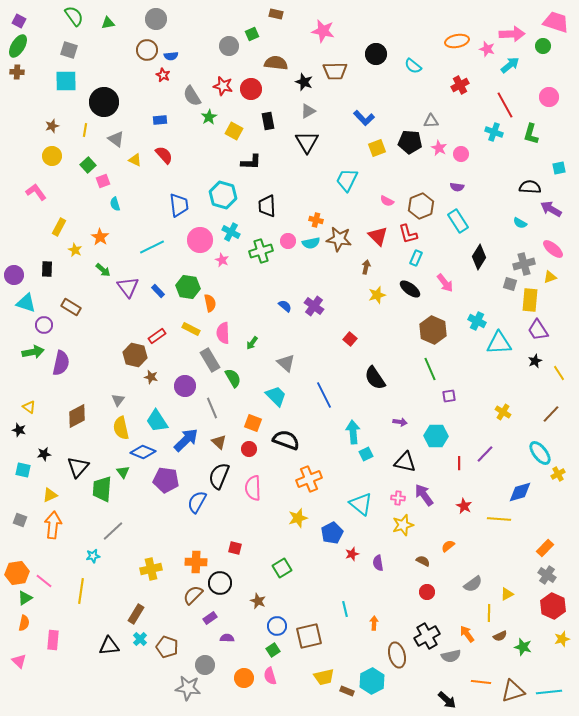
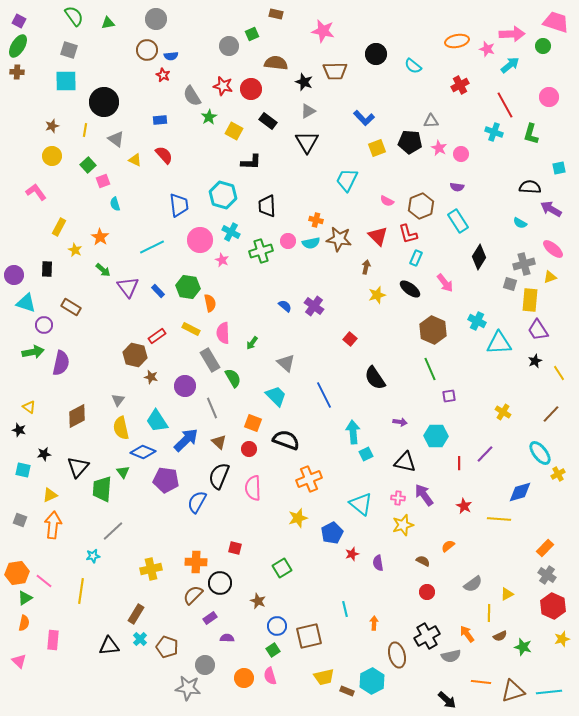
black rectangle at (268, 121): rotated 42 degrees counterclockwise
